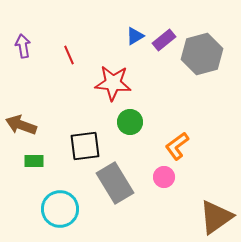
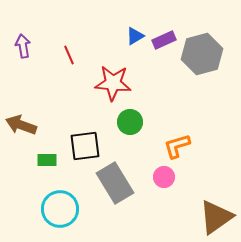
purple rectangle: rotated 15 degrees clockwise
orange L-shape: rotated 20 degrees clockwise
green rectangle: moved 13 px right, 1 px up
